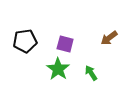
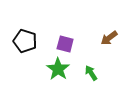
black pentagon: rotated 25 degrees clockwise
